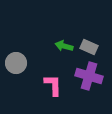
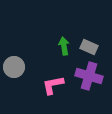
green arrow: rotated 66 degrees clockwise
gray circle: moved 2 px left, 4 px down
pink L-shape: rotated 100 degrees counterclockwise
